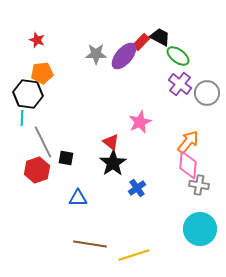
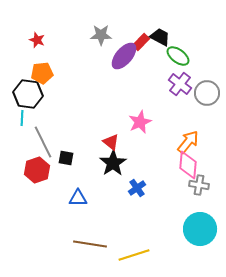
gray star: moved 5 px right, 19 px up
